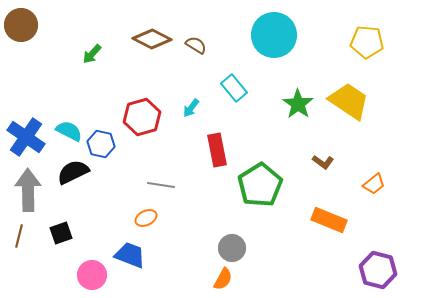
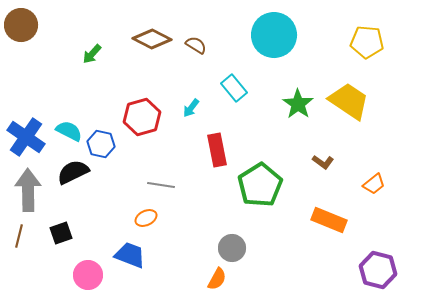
pink circle: moved 4 px left
orange semicircle: moved 6 px left
